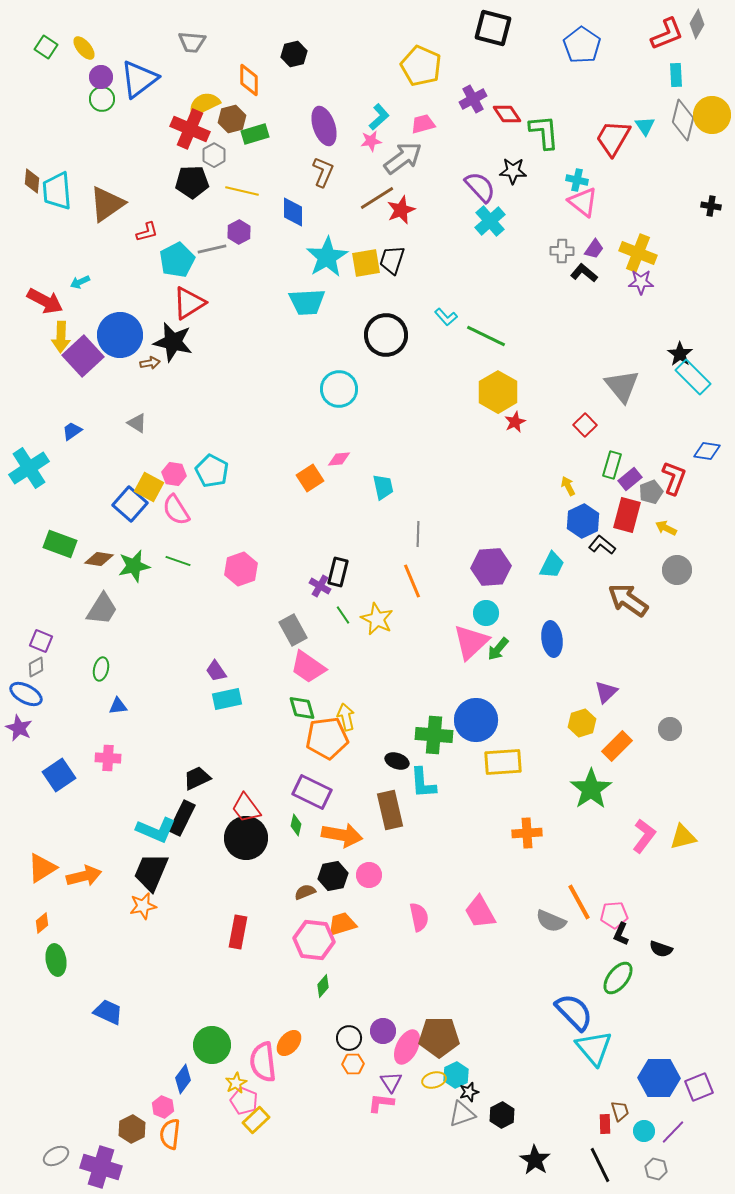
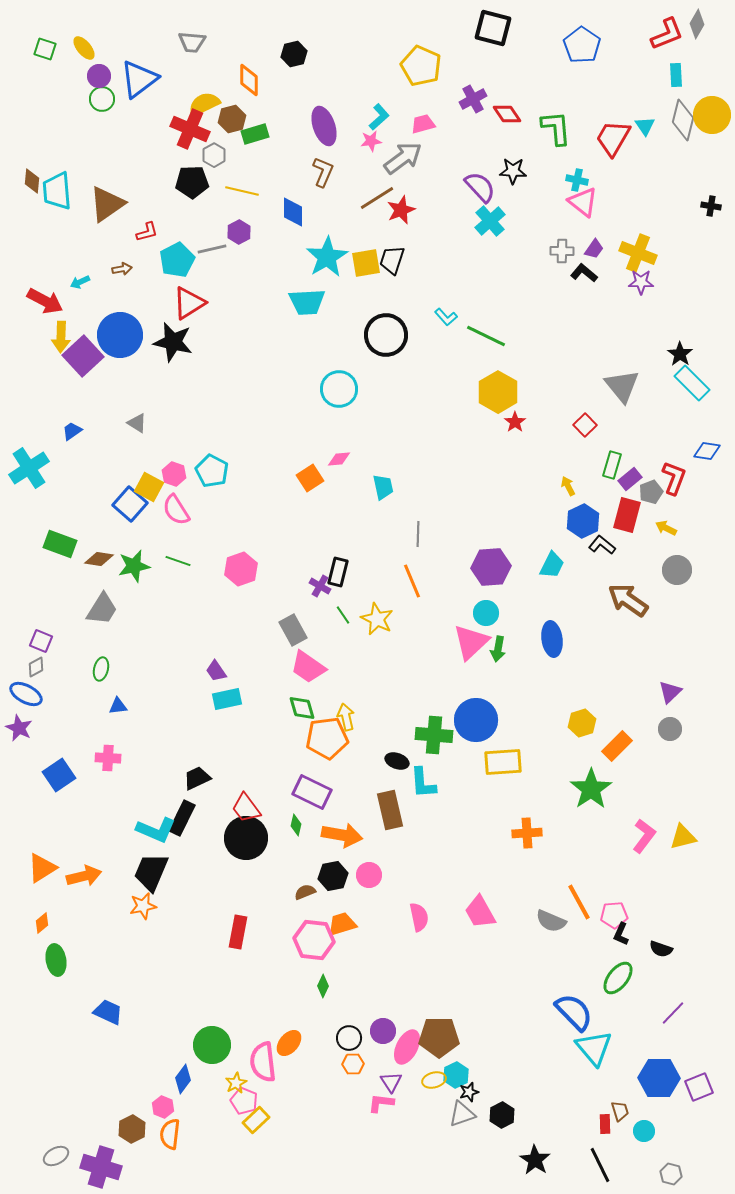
green square at (46, 47): moved 1 px left, 2 px down; rotated 15 degrees counterclockwise
purple circle at (101, 77): moved 2 px left, 1 px up
green L-shape at (544, 132): moved 12 px right, 4 px up
brown arrow at (150, 363): moved 28 px left, 94 px up
cyan rectangle at (693, 377): moved 1 px left, 6 px down
red star at (515, 422): rotated 10 degrees counterclockwise
pink hexagon at (174, 474): rotated 10 degrees clockwise
green arrow at (498, 649): rotated 30 degrees counterclockwise
purple triangle at (606, 692): moved 64 px right
green diamond at (323, 986): rotated 15 degrees counterclockwise
purple line at (673, 1132): moved 119 px up
gray hexagon at (656, 1169): moved 15 px right, 5 px down
